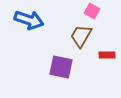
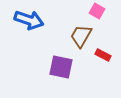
pink square: moved 5 px right
red rectangle: moved 4 px left; rotated 28 degrees clockwise
